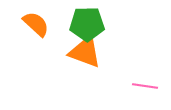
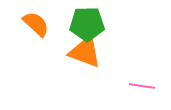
pink line: moved 3 px left
